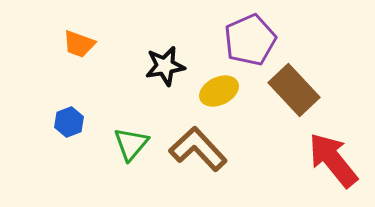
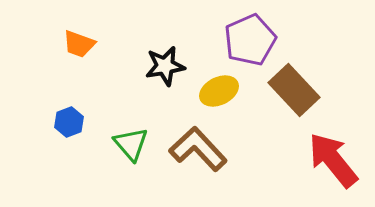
green triangle: rotated 21 degrees counterclockwise
